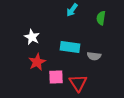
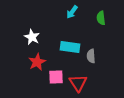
cyan arrow: moved 2 px down
green semicircle: rotated 16 degrees counterclockwise
gray semicircle: moved 3 px left; rotated 80 degrees clockwise
